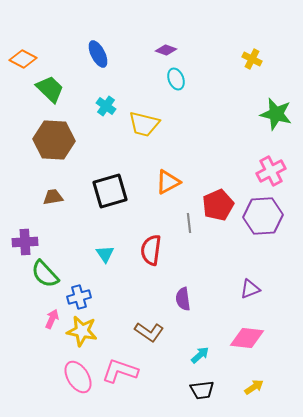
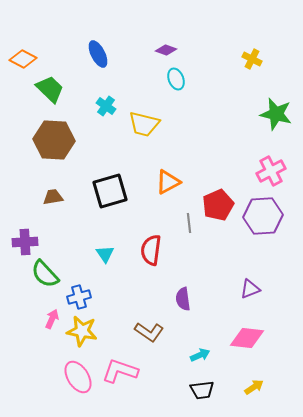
cyan arrow: rotated 18 degrees clockwise
